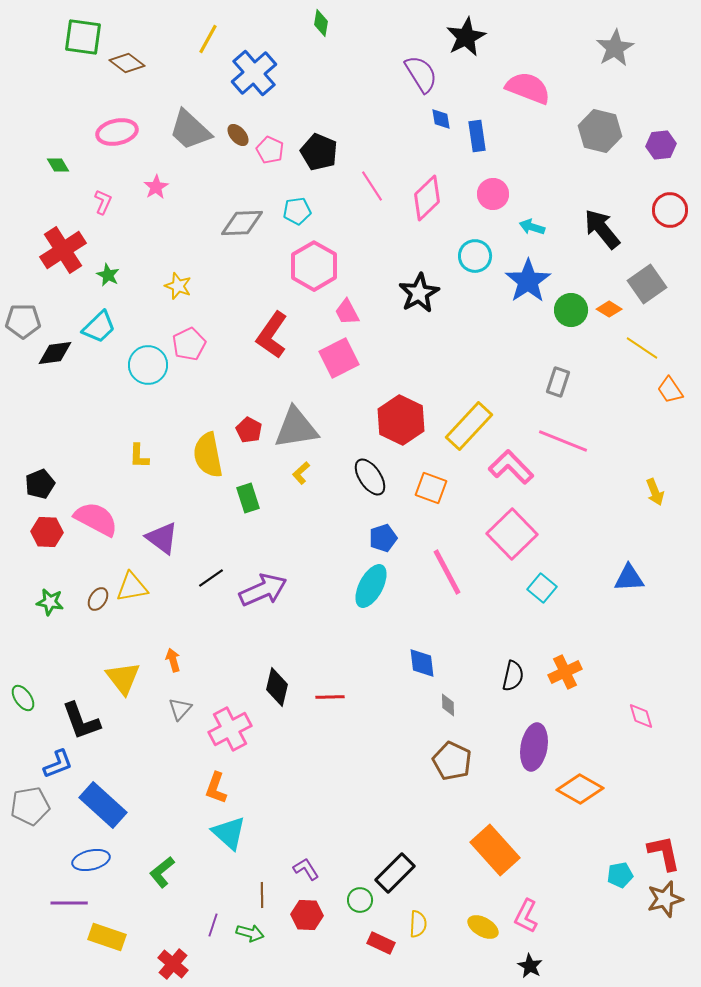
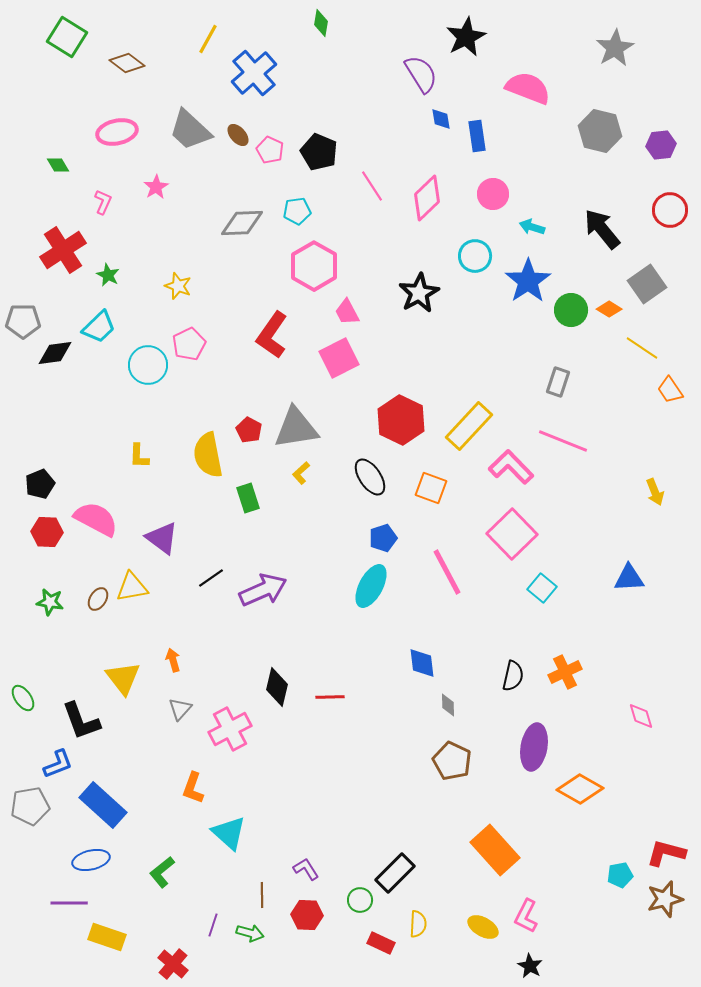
green square at (83, 37): moved 16 px left; rotated 24 degrees clockwise
orange L-shape at (216, 788): moved 23 px left
red L-shape at (664, 853): moved 2 px right; rotated 63 degrees counterclockwise
